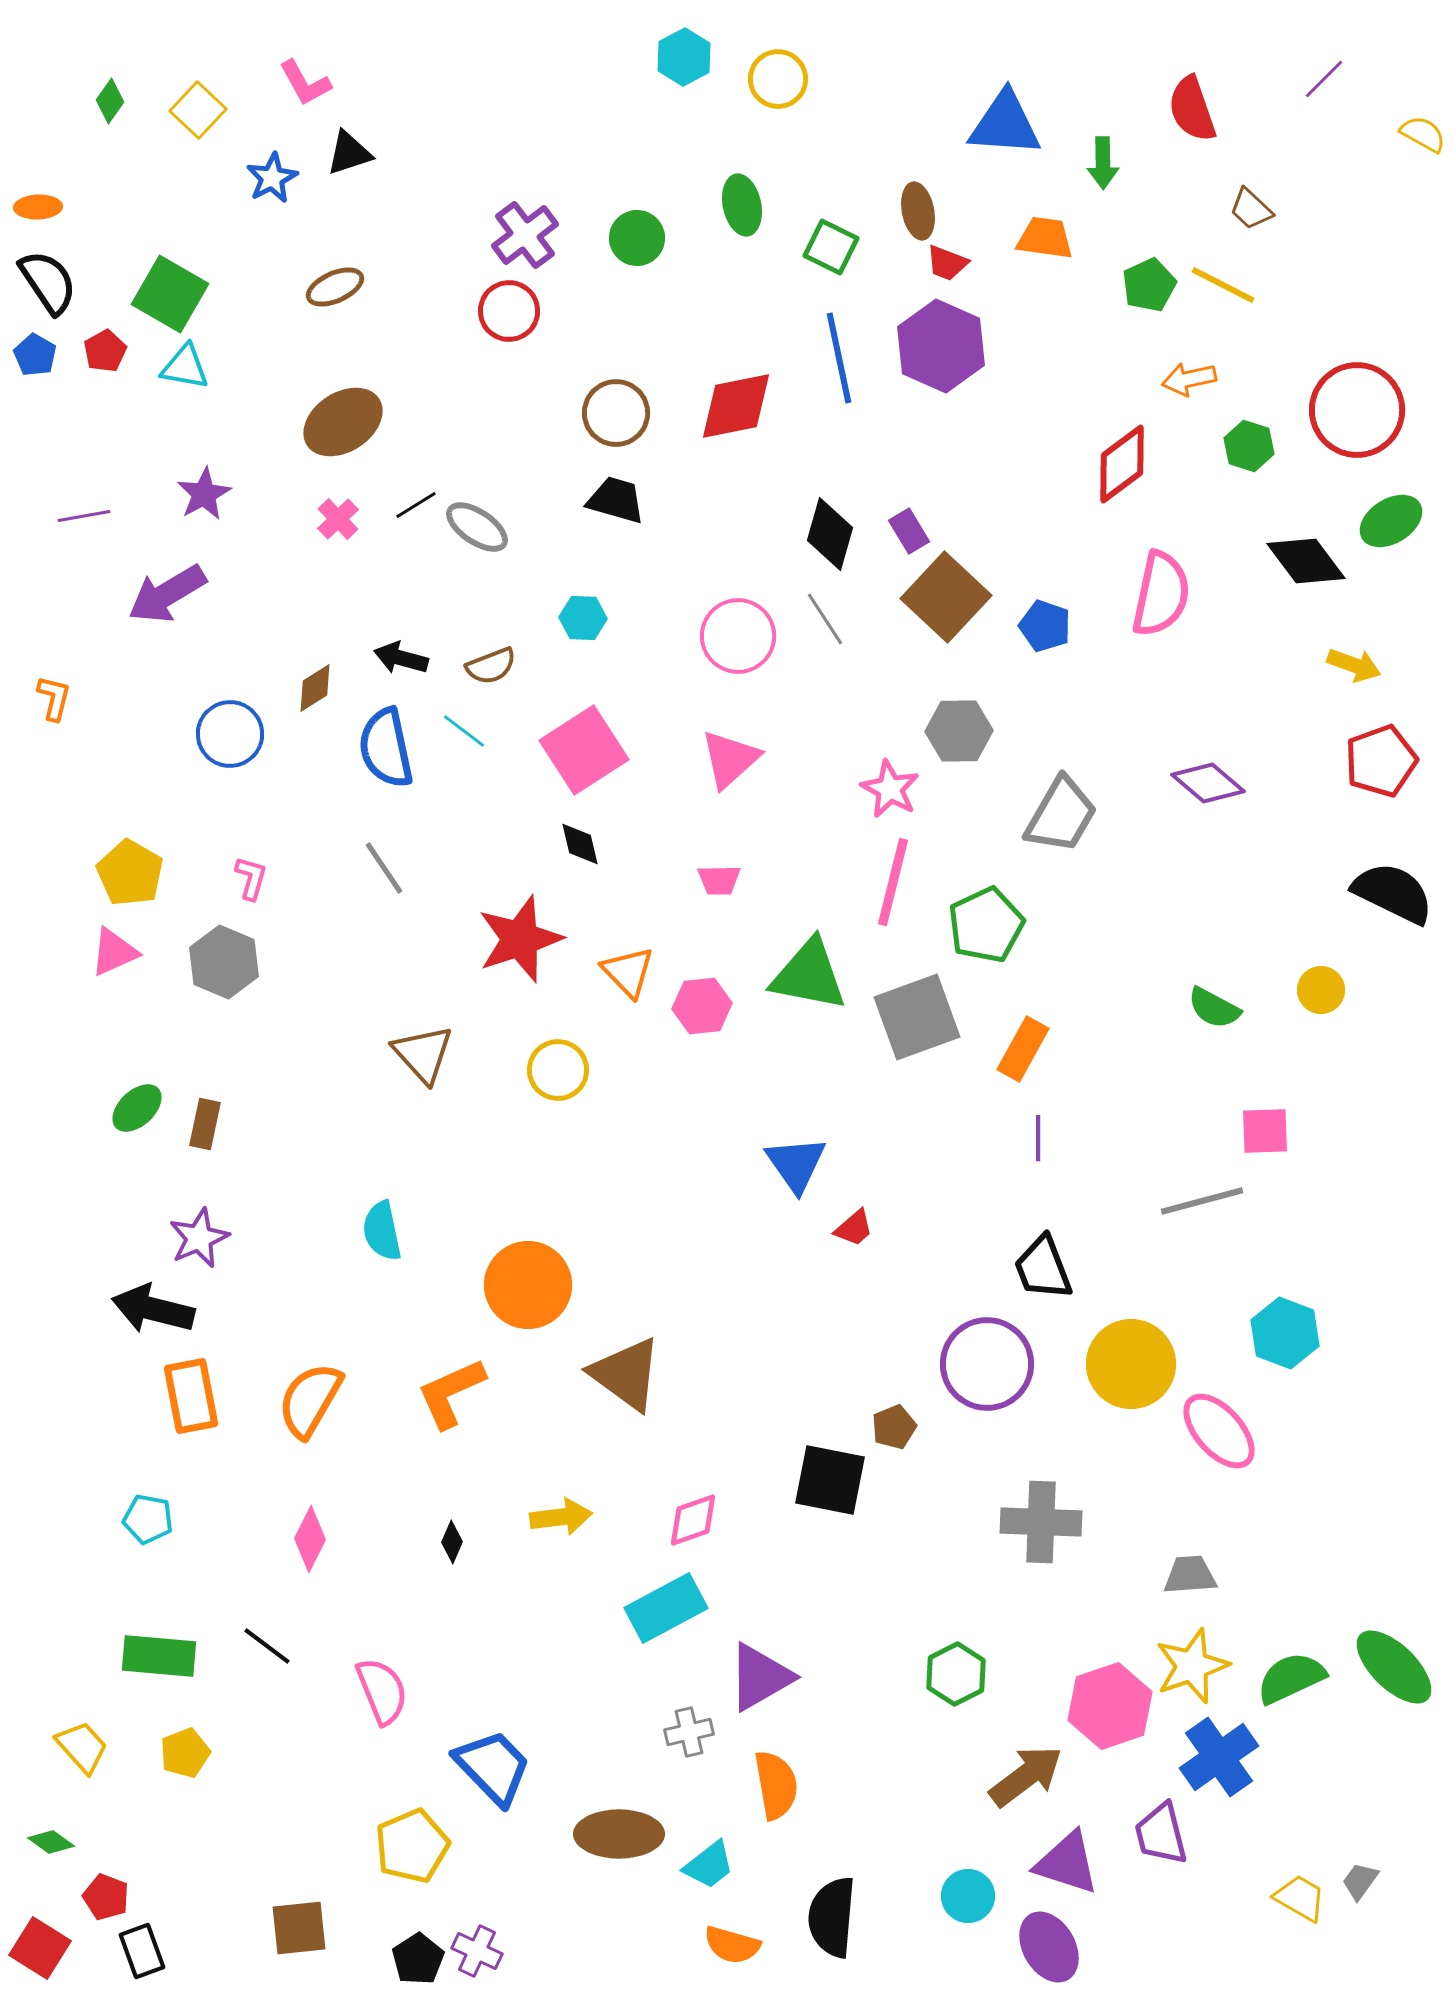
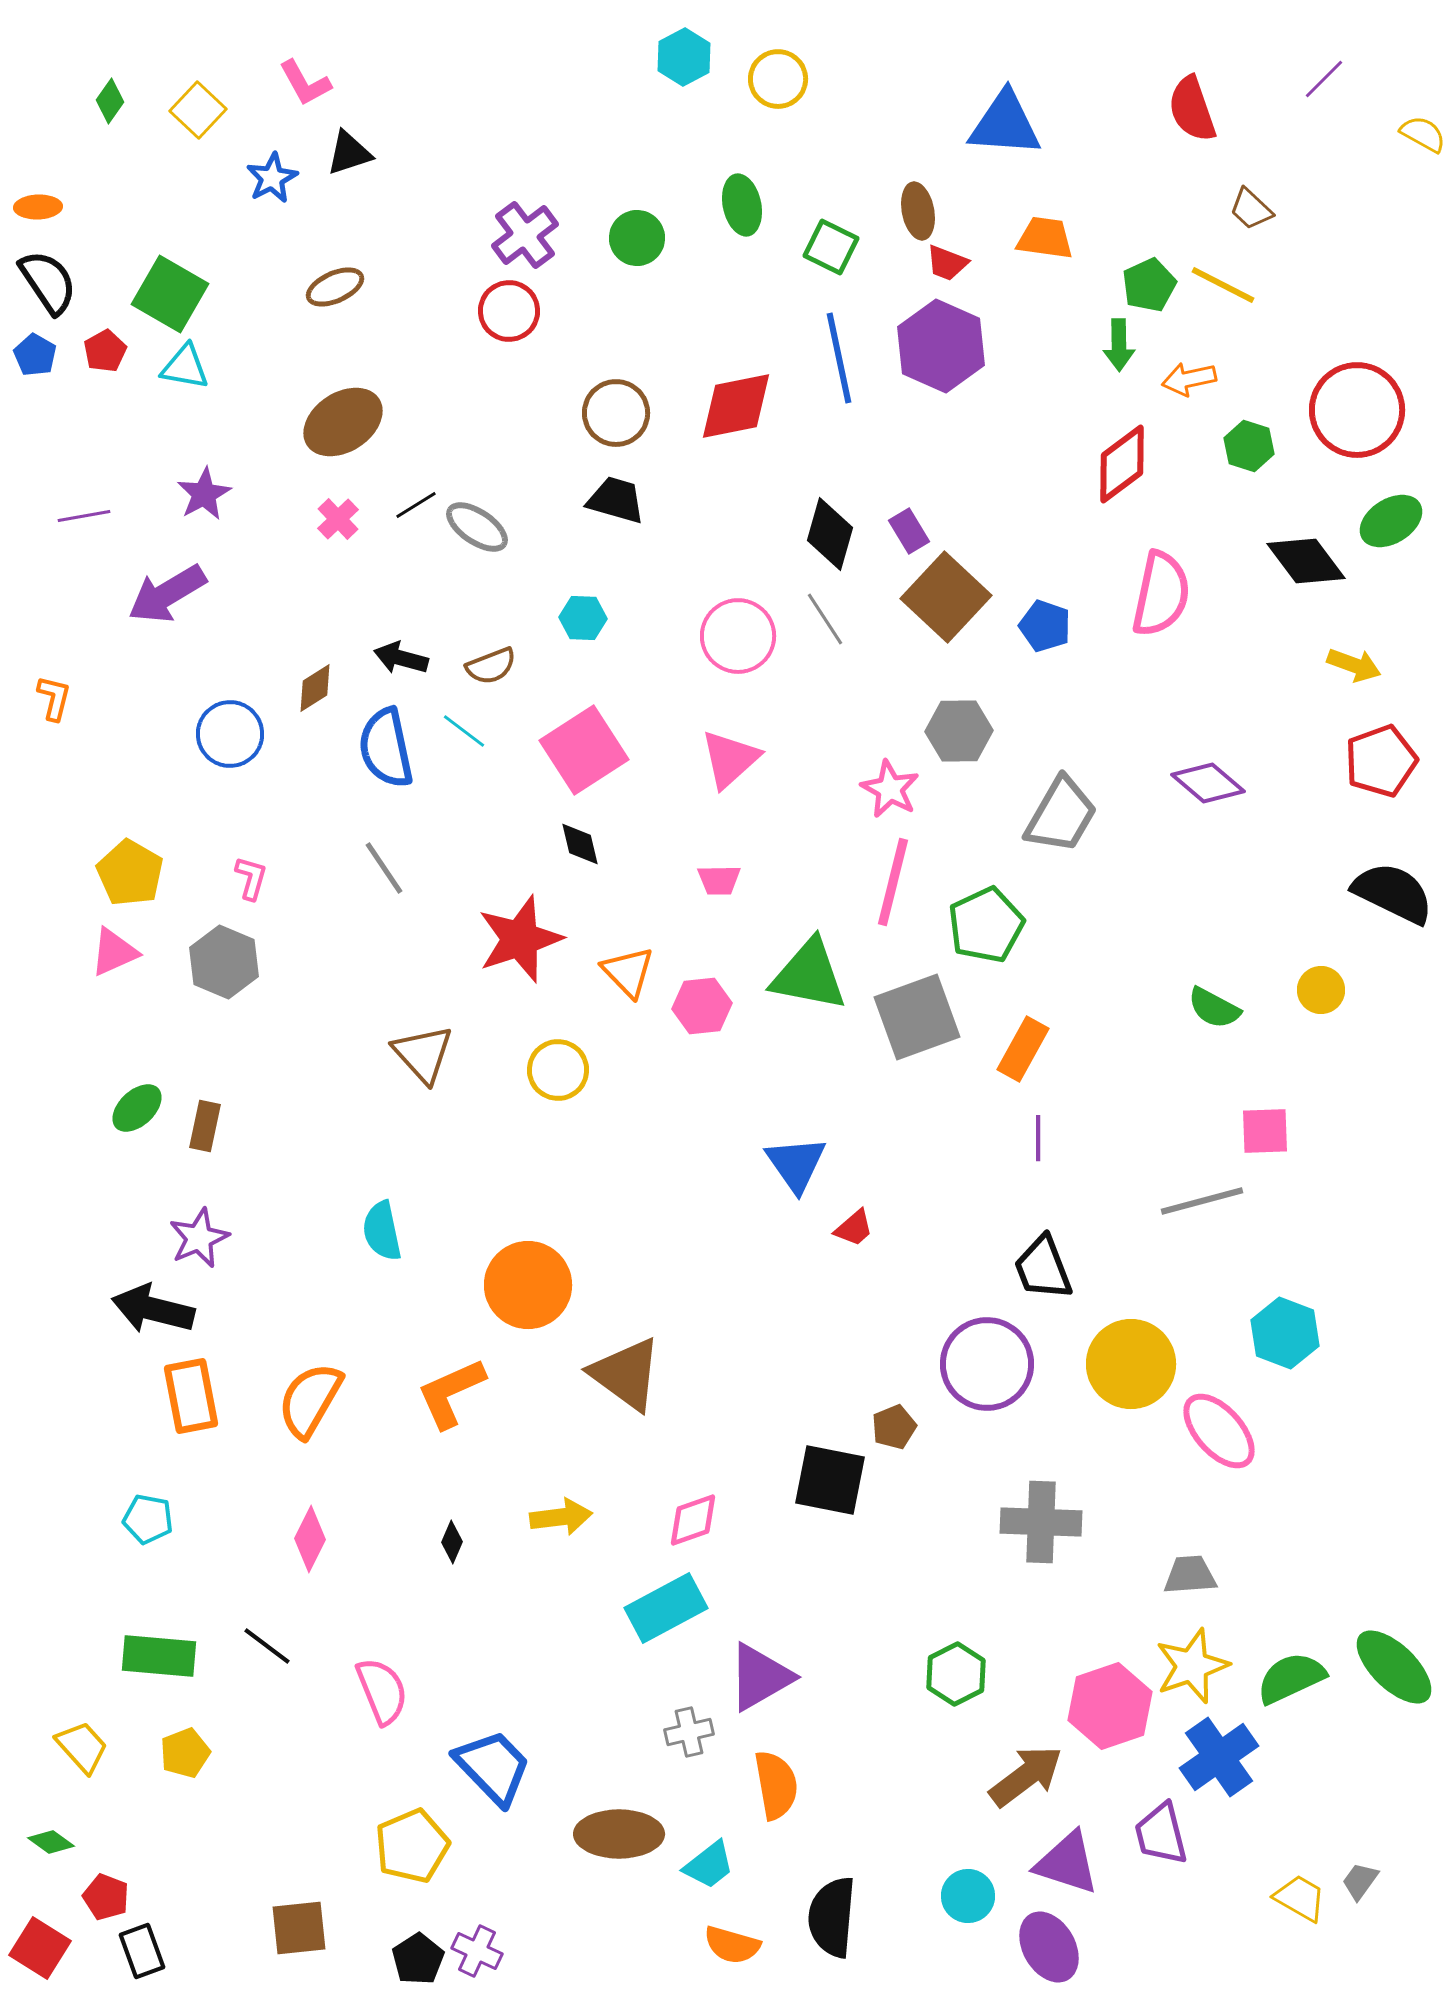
green arrow at (1103, 163): moved 16 px right, 182 px down
brown rectangle at (205, 1124): moved 2 px down
